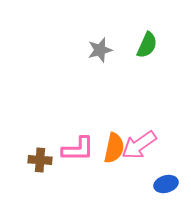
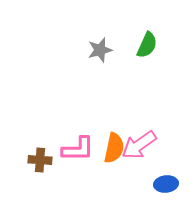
blue ellipse: rotated 10 degrees clockwise
